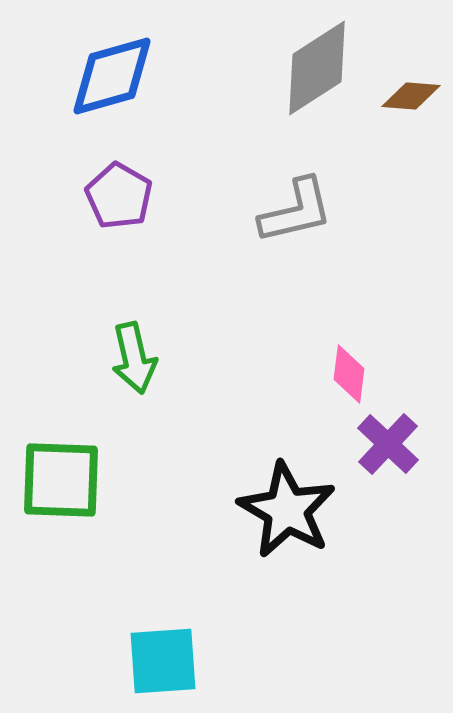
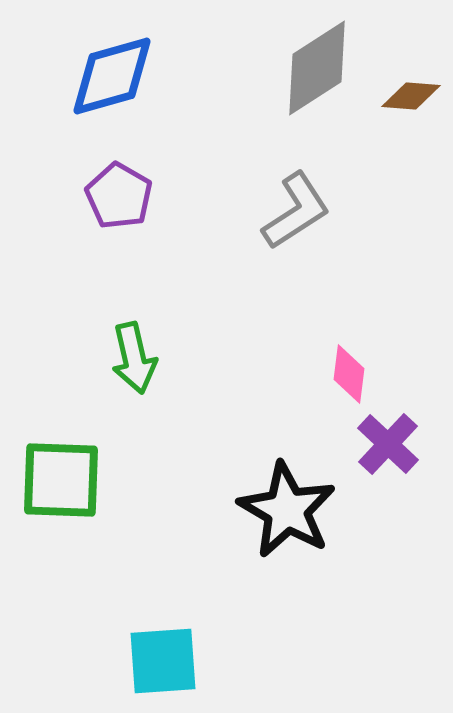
gray L-shape: rotated 20 degrees counterclockwise
